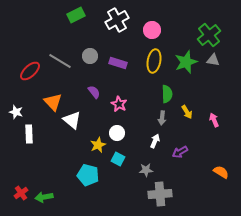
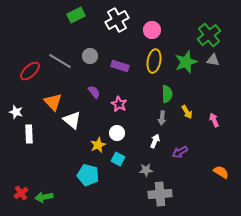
purple rectangle: moved 2 px right, 3 px down
